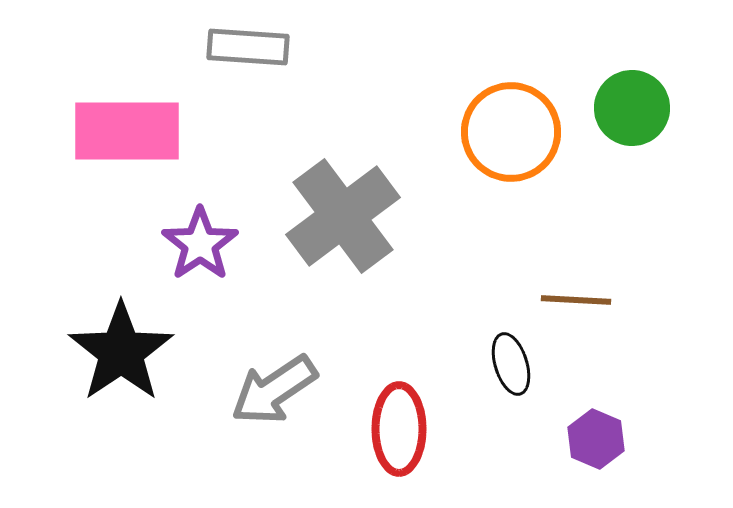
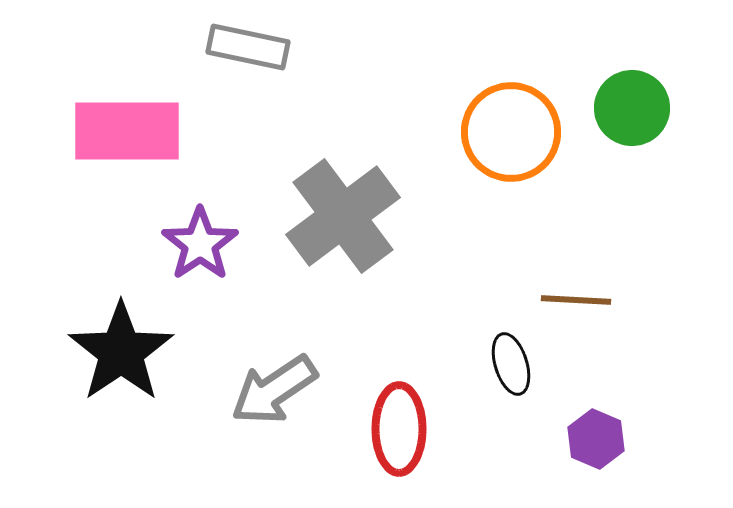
gray rectangle: rotated 8 degrees clockwise
